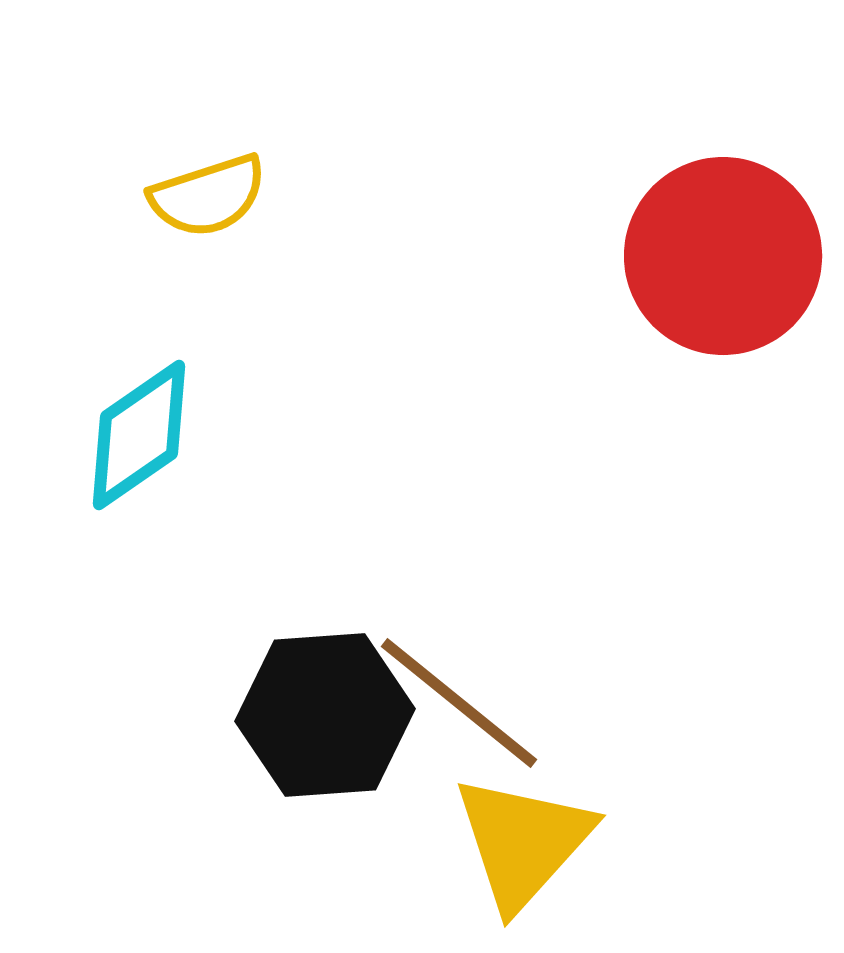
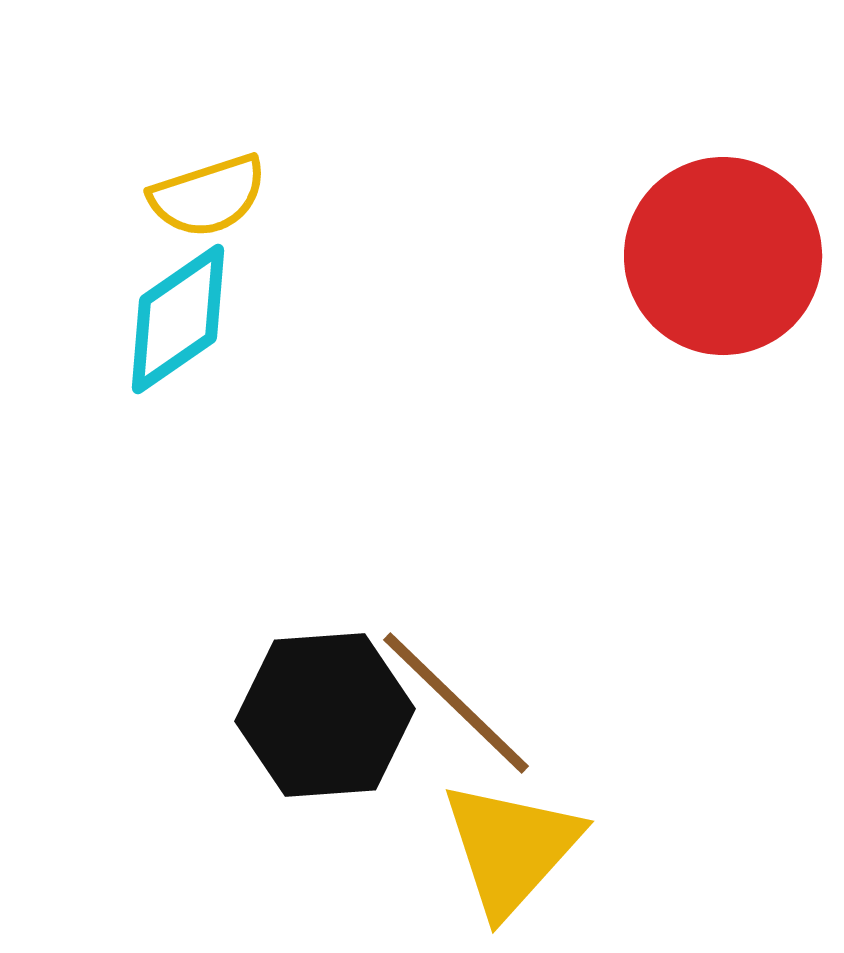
cyan diamond: moved 39 px right, 116 px up
brown line: moved 3 px left; rotated 5 degrees clockwise
yellow triangle: moved 12 px left, 6 px down
